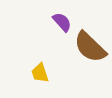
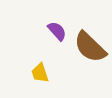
purple semicircle: moved 5 px left, 9 px down
